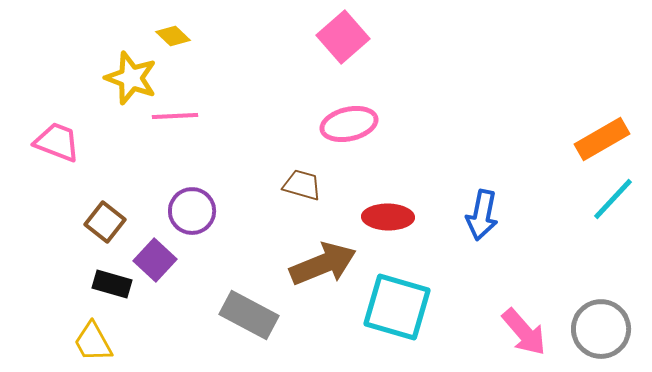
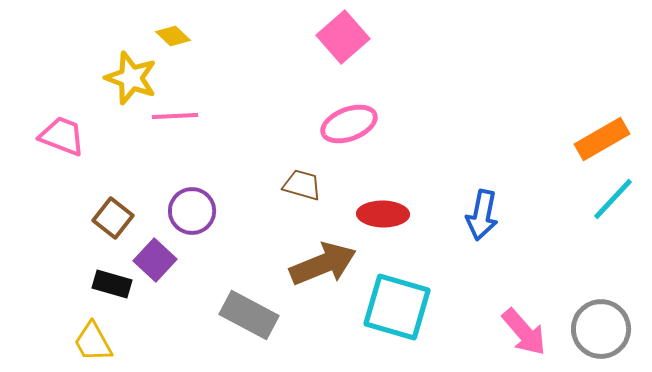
pink ellipse: rotated 8 degrees counterclockwise
pink trapezoid: moved 5 px right, 6 px up
red ellipse: moved 5 px left, 3 px up
brown square: moved 8 px right, 4 px up
